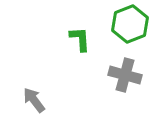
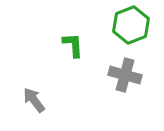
green hexagon: moved 1 px right, 1 px down
green L-shape: moved 7 px left, 6 px down
